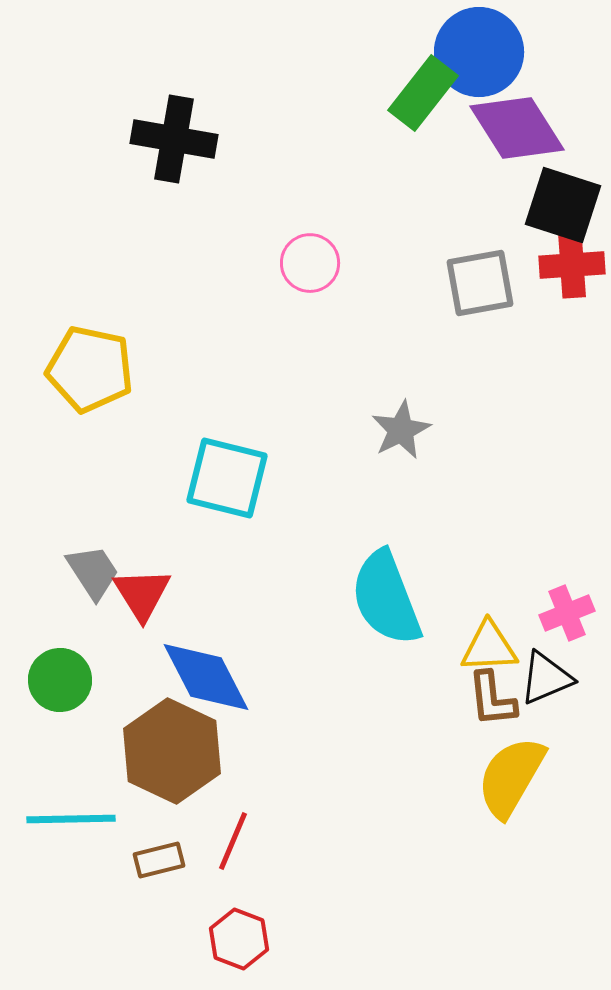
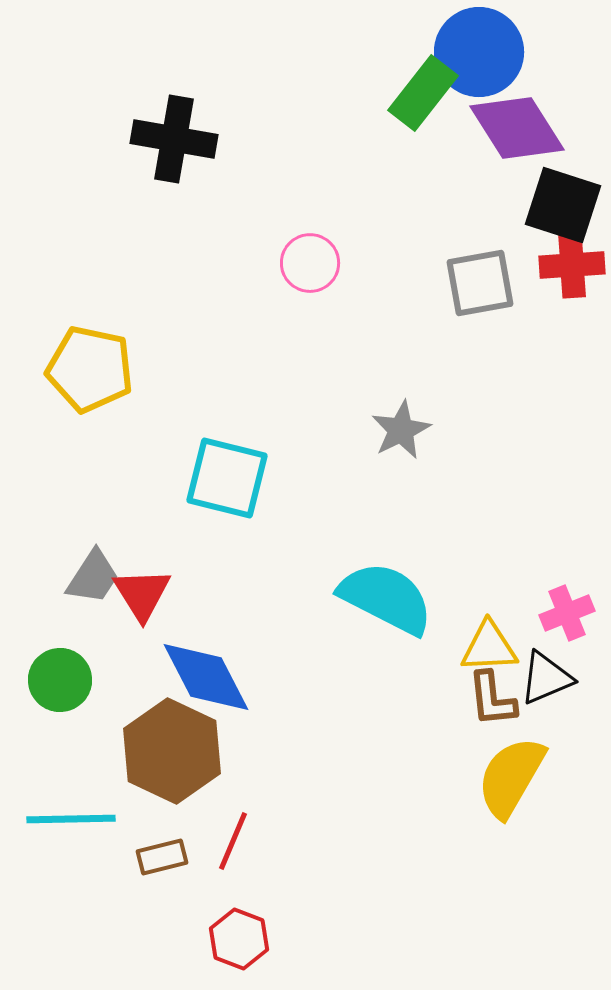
gray trapezoid: moved 5 px down; rotated 66 degrees clockwise
cyan semicircle: rotated 138 degrees clockwise
brown rectangle: moved 3 px right, 3 px up
